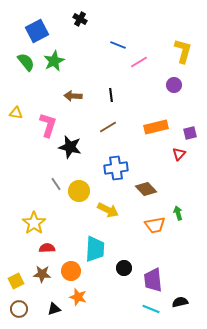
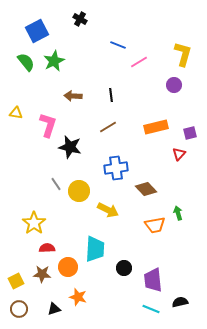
yellow L-shape: moved 3 px down
orange circle: moved 3 px left, 4 px up
